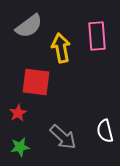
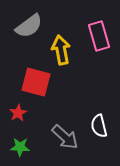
pink rectangle: moved 2 px right; rotated 12 degrees counterclockwise
yellow arrow: moved 2 px down
red square: rotated 8 degrees clockwise
white semicircle: moved 6 px left, 5 px up
gray arrow: moved 2 px right
green star: rotated 12 degrees clockwise
